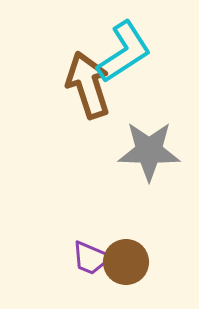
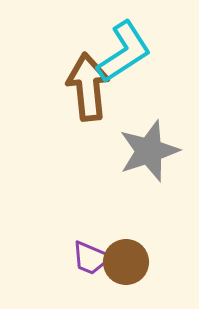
brown arrow: moved 2 px down; rotated 12 degrees clockwise
gray star: rotated 20 degrees counterclockwise
